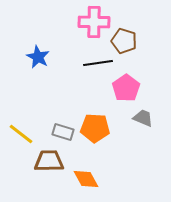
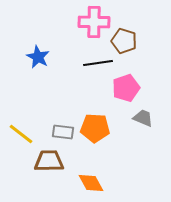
pink pentagon: rotated 16 degrees clockwise
gray rectangle: rotated 10 degrees counterclockwise
orange diamond: moved 5 px right, 4 px down
